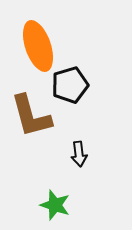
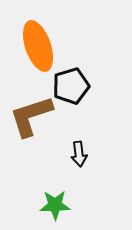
black pentagon: moved 1 px right, 1 px down
brown L-shape: rotated 87 degrees clockwise
green star: rotated 20 degrees counterclockwise
